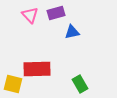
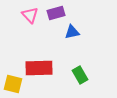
red rectangle: moved 2 px right, 1 px up
green rectangle: moved 9 px up
